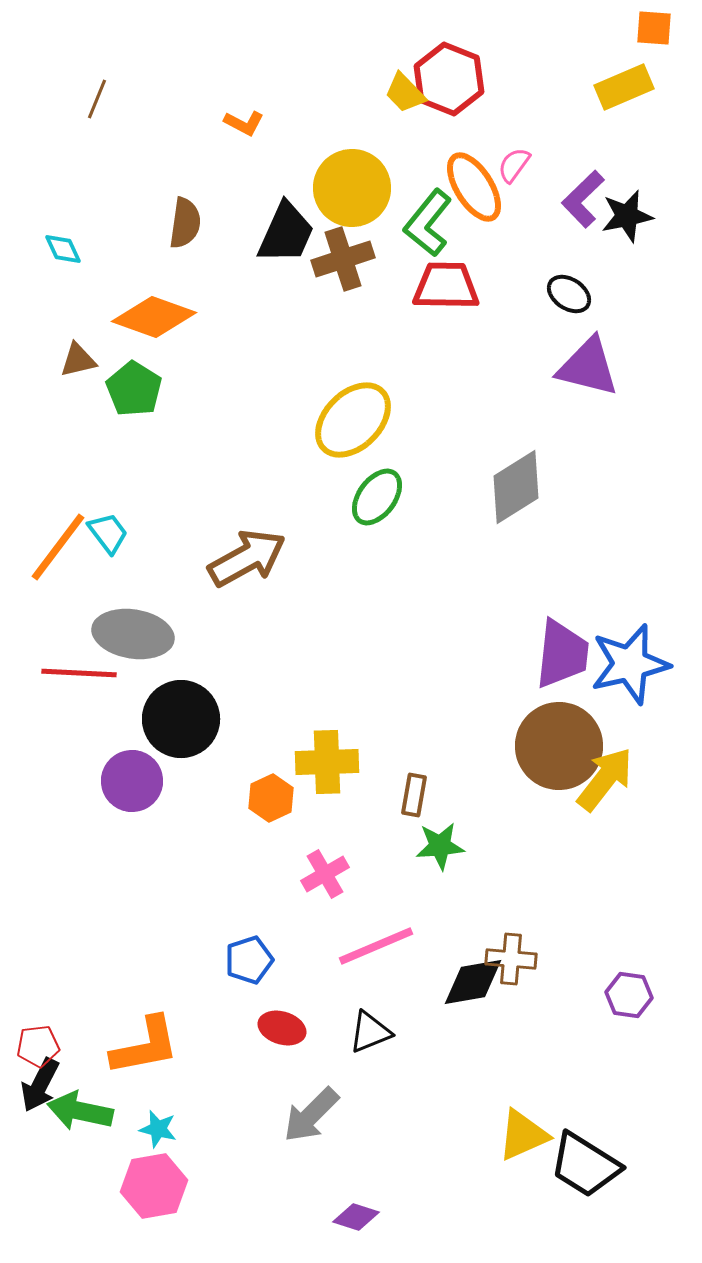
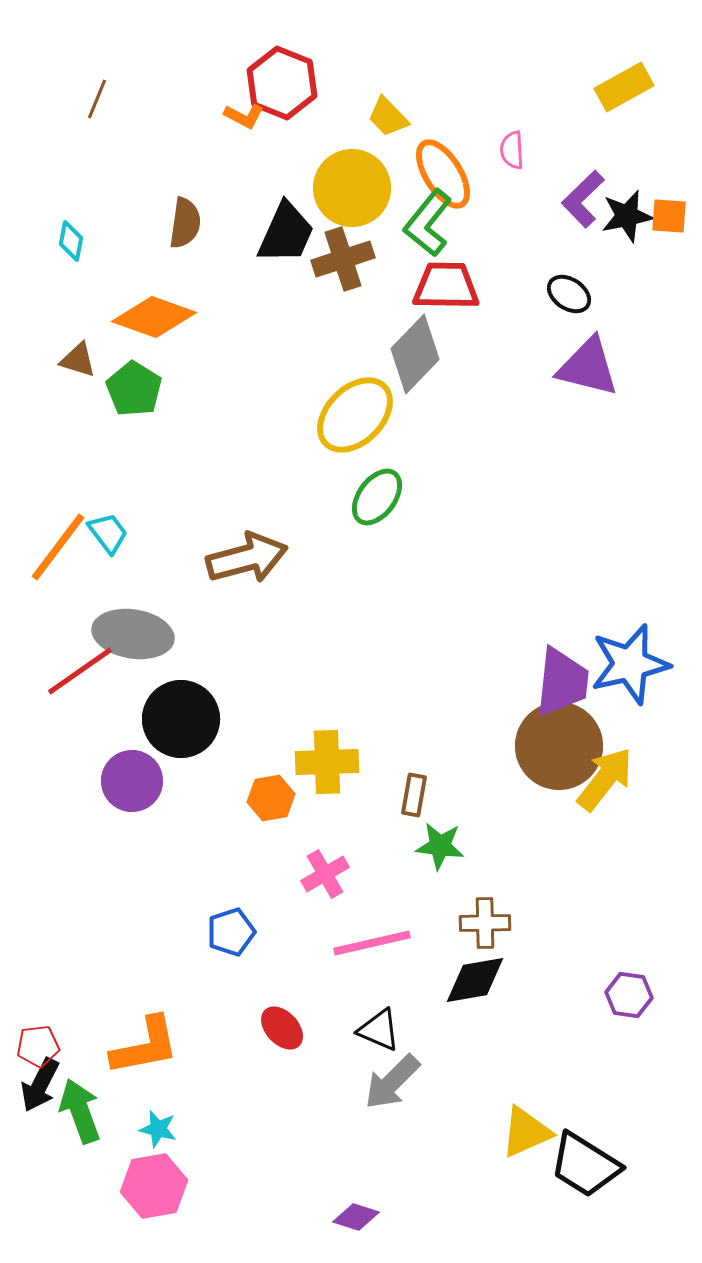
orange square at (654, 28): moved 15 px right, 188 px down
red hexagon at (449, 79): moved 167 px left, 4 px down
yellow rectangle at (624, 87): rotated 6 degrees counterclockwise
yellow trapezoid at (405, 93): moved 17 px left, 24 px down
orange L-shape at (244, 123): moved 7 px up
pink semicircle at (514, 165): moved 2 px left, 15 px up; rotated 39 degrees counterclockwise
orange ellipse at (474, 187): moved 31 px left, 13 px up
cyan diamond at (63, 249): moved 8 px right, 8 px up; rotated 36 degrees clockwise
brown triangle at (78, 360): rotated 30 degrees clockwise
yellow ellipse at (353, 420): moved 2 px right, 5 px up
gray diamond at (516, 487): moved 101 px left, 133 px up; rotated 14 degrees counterclockwise
brown arrow at (247, 558): rotated 14 degrees clockwise
purple trapezoid at (562, 654): moved 28 px down
red line at (79, 673): moved 1 px right, 2 px up; rotated 38 degrees counterclockwise
orange hexagon at (271, 798): rotated 15 degrees clockwise
green star at (440, 846): rotated 12 degrees clockwise
pink line at (376, 946): moved 4 px left, 3 px up; rotated 10 degrees clockwise
brown cross at (511, 959): moved 26 px left, 36 px up; rotated 6 degrees counterclockwise
blue pentagon at (249, 960): moved 18 px left, 28 px up
black diamond at (473, 982): moved 2 px right, 2 px up
red ellipse at (282, 1028): rotated 30 degrees clockwise
black triangle at (370, 1032): moved 9 px right, 2 px up; rotated 45 degrees clockwise
green arrow at (80, 1111): rotated 58 degrees clockwise
gray arrow at (311, 1115): moved 81 px right, 33 px up
yellow triangle at (523, 1135): moved 3 px right, 3 px up
